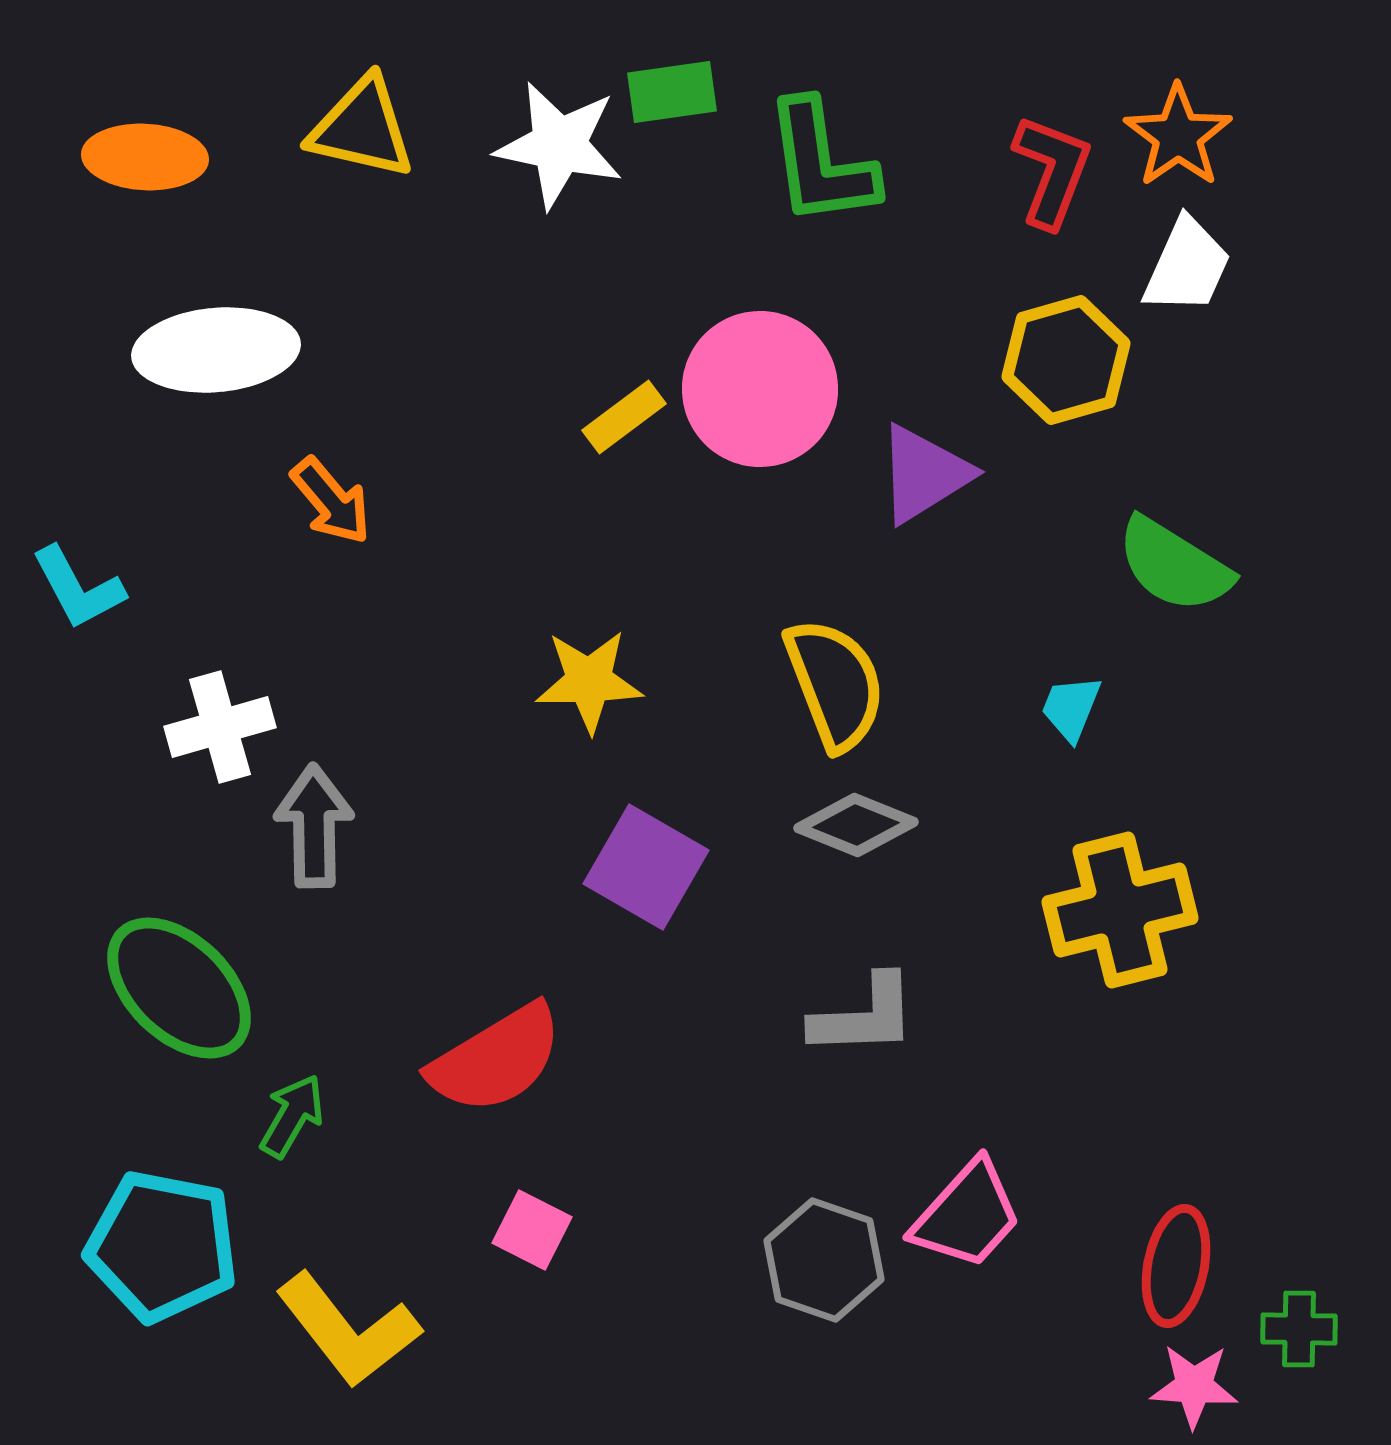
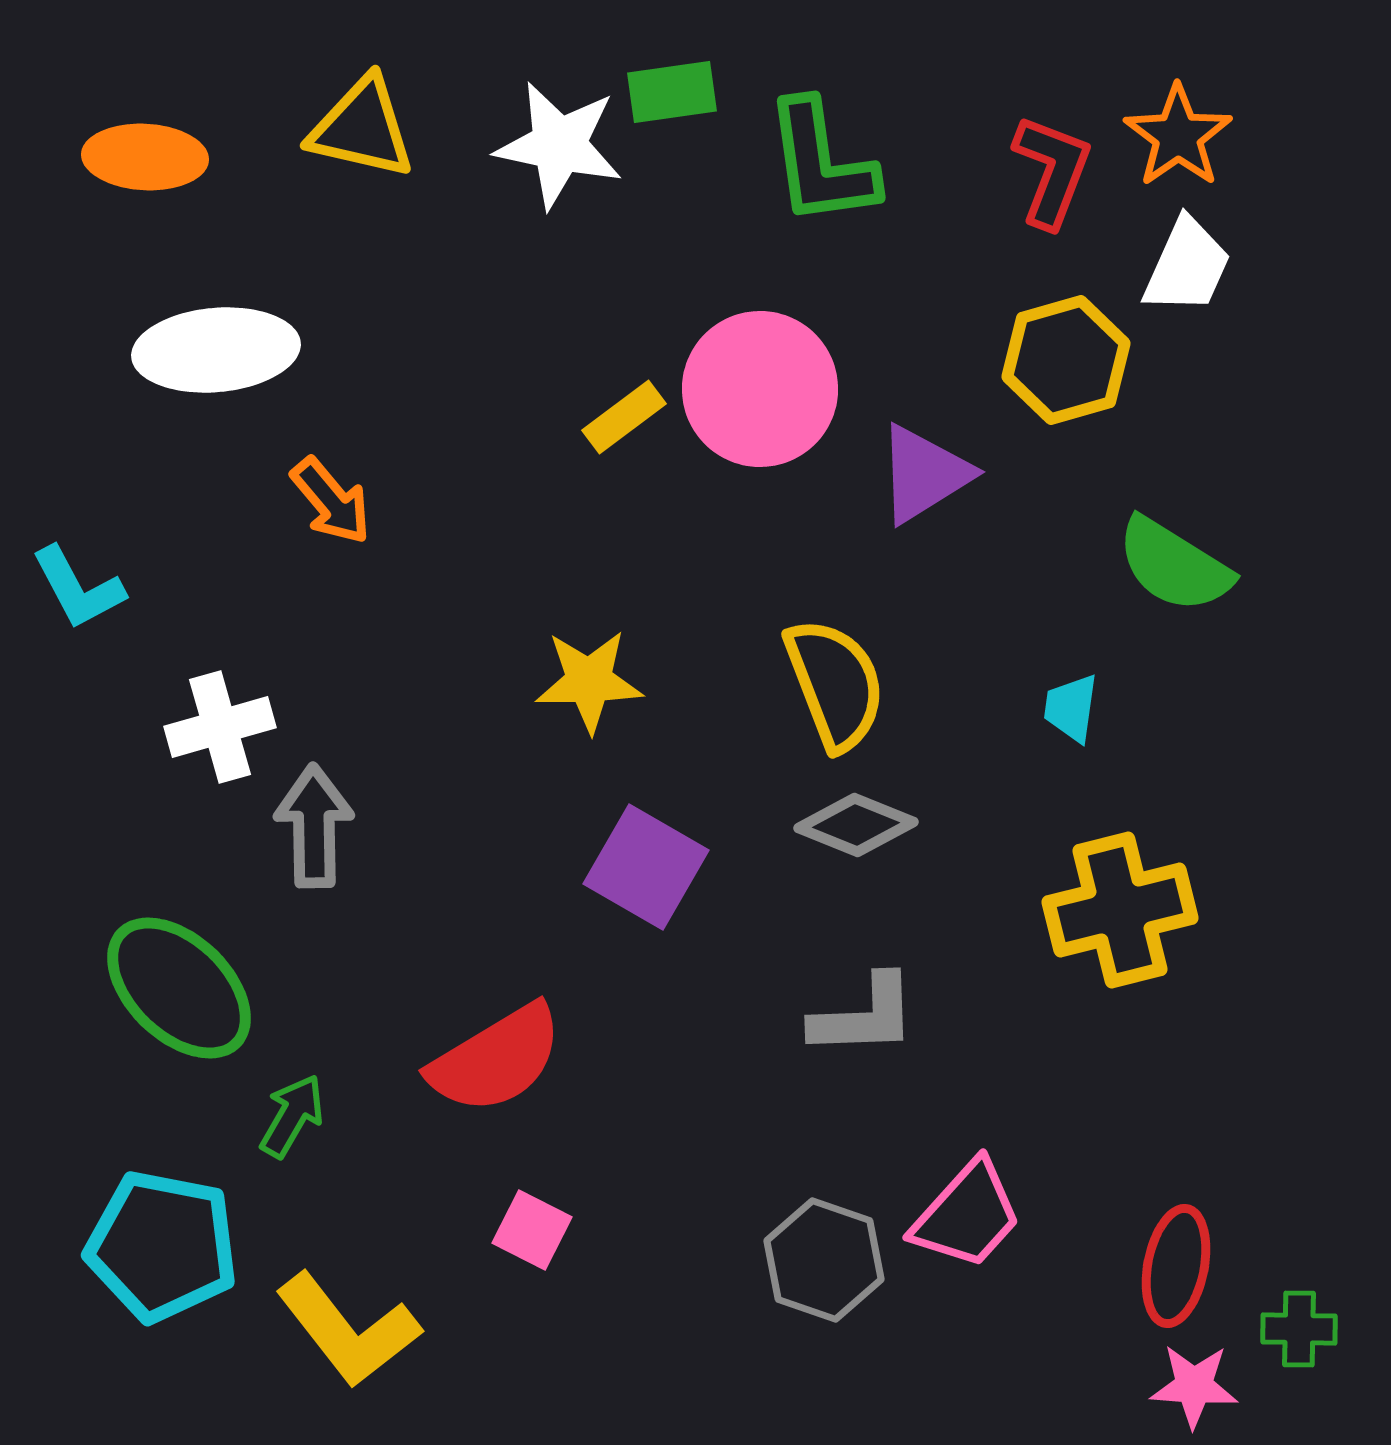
cyan trapezoid: rotated 14 degrees counterclockwise
